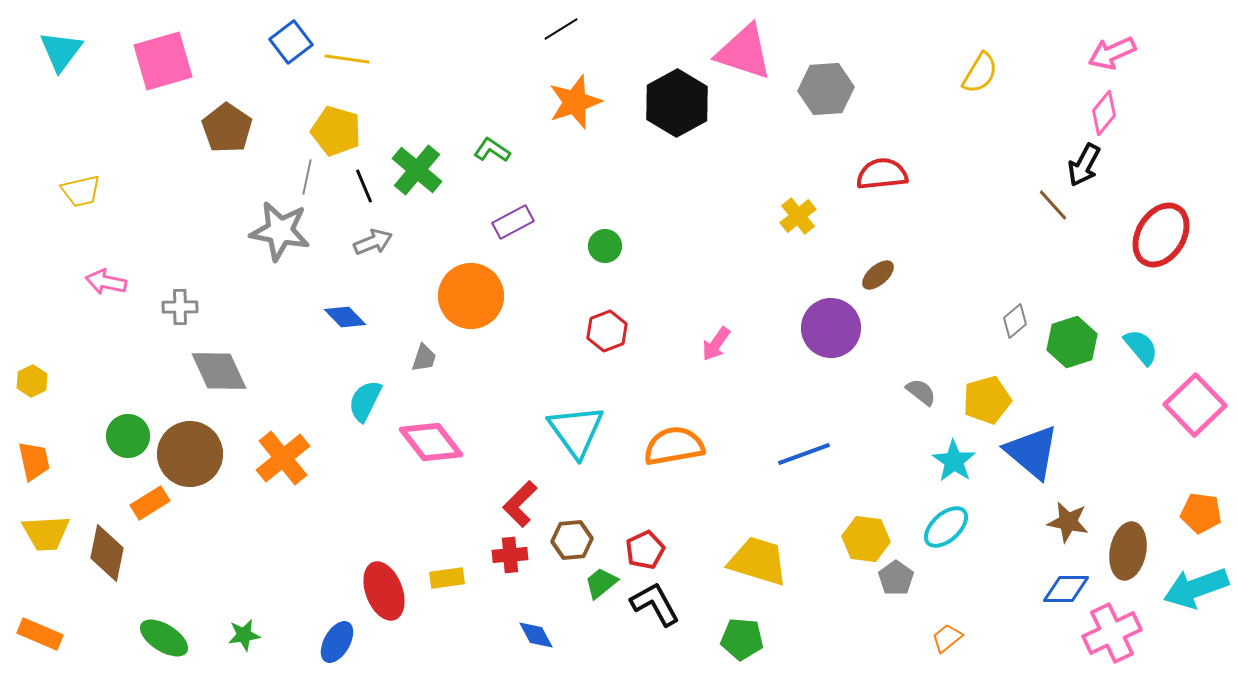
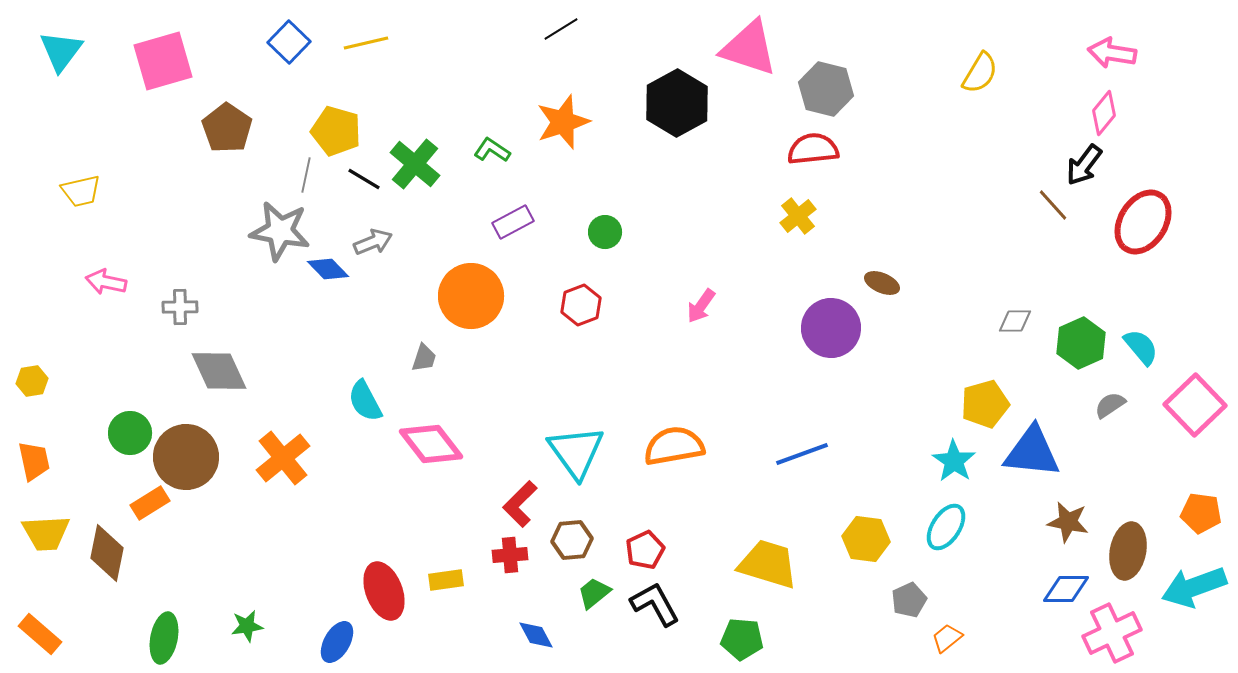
blue square at (291, 42): moved 2 px left; rotated 9 degrees counterclockwise
pink triangle at (744, 52): moved 5 px right, 4 px up
pink arrow at (1112, 53): rotated 33 degrees clockwise
yellow line at (347, 59): moved 19 px right, 16 px up; rotated 21 degrees counterclockwise
gray hexagon at (826, 89): rotated 18 degrees clockwise
orange star at (575, 102): moved 12 px left, 20 px down
black arrow at (1084, 165): rotated 9 degrees clockwise
green cross at (417, 170): moved 2 px left, 6 px up
red semicircle at (882, 174): moved 69 px left, 25 px up
gray line at (307, 177): moved 1 px left, 2 px up
black line at (364, 186): moved 7 px up; rotated 36 degrees counterclockwise
red ellipse at (1161, 235): moved 18 px left, 13 px up
green circle at (605, 246): moved 14 px up
brown ellipse at (878, 275): moved 4 px right, 8 px down; rotated 64 degrees clockwise
blue diamond at (345, 317): moved 17 px left, 48 px up
gray diamond at (1015, 321): rotated 40 degrees clockwise
red hexagon at (607, 331): moved 26 px left, 26 px up
green hexagon at (1072, 342): moved 9 px right, 1 px down; rotated 6 degrees counterclockwise
pink arrow at (716, 344): moved 15 px left, 38 px up
yellow hexagon at (32, 381): rotated 16 degrees clockwise
gray semicircle at (921, 392): moved 189 px right, 13 px down; rotated 72 degrees counterclockwise
yellow pentagon at (987, 400): moved 2 px left, 4 px down
cyan semicircle at (365, 401): rotated 54 degrees counterclockwise
cyan triangle at (576, 431): moved 21 px down
green circle at (128, 436): moved 2 px right, 3 px up
pink diamond at (431, 442): moved 2 px down
blue triangle at (1032, 452): rotated 34 degrees counterclockwise
brown circle at (190, 454): moved 4 px left, 3 px down
blue line at (804, 454): moved 2 px left
cyan ellipse at (946, 527): rotated 15 degrees counterclockwise
yellow trapezoid at (758, 561): moved 10 px right, 3 px down
yellow rectangle at (447, 578): moved 1 px left, 2 px down
gray pentagon at (896, 578): moved 13 px right, 22 px down; rotated 12 degrees clockwise
green trapezoid at (601, 583): moved 7 px left, 10 px down
cyan arrow at (1196, 588): moved 2 px left, 1 px up
orange rectangle at (40, 634): rotated 18 degrees clockwise
green star at (244, 635): moved 3 px right, 9 px up
green ellipse at (164, 638): rotated 69 degrees clockwise
